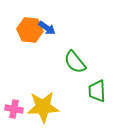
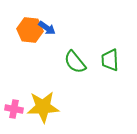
green trapezoid: moved 13 px right, 31 px up
